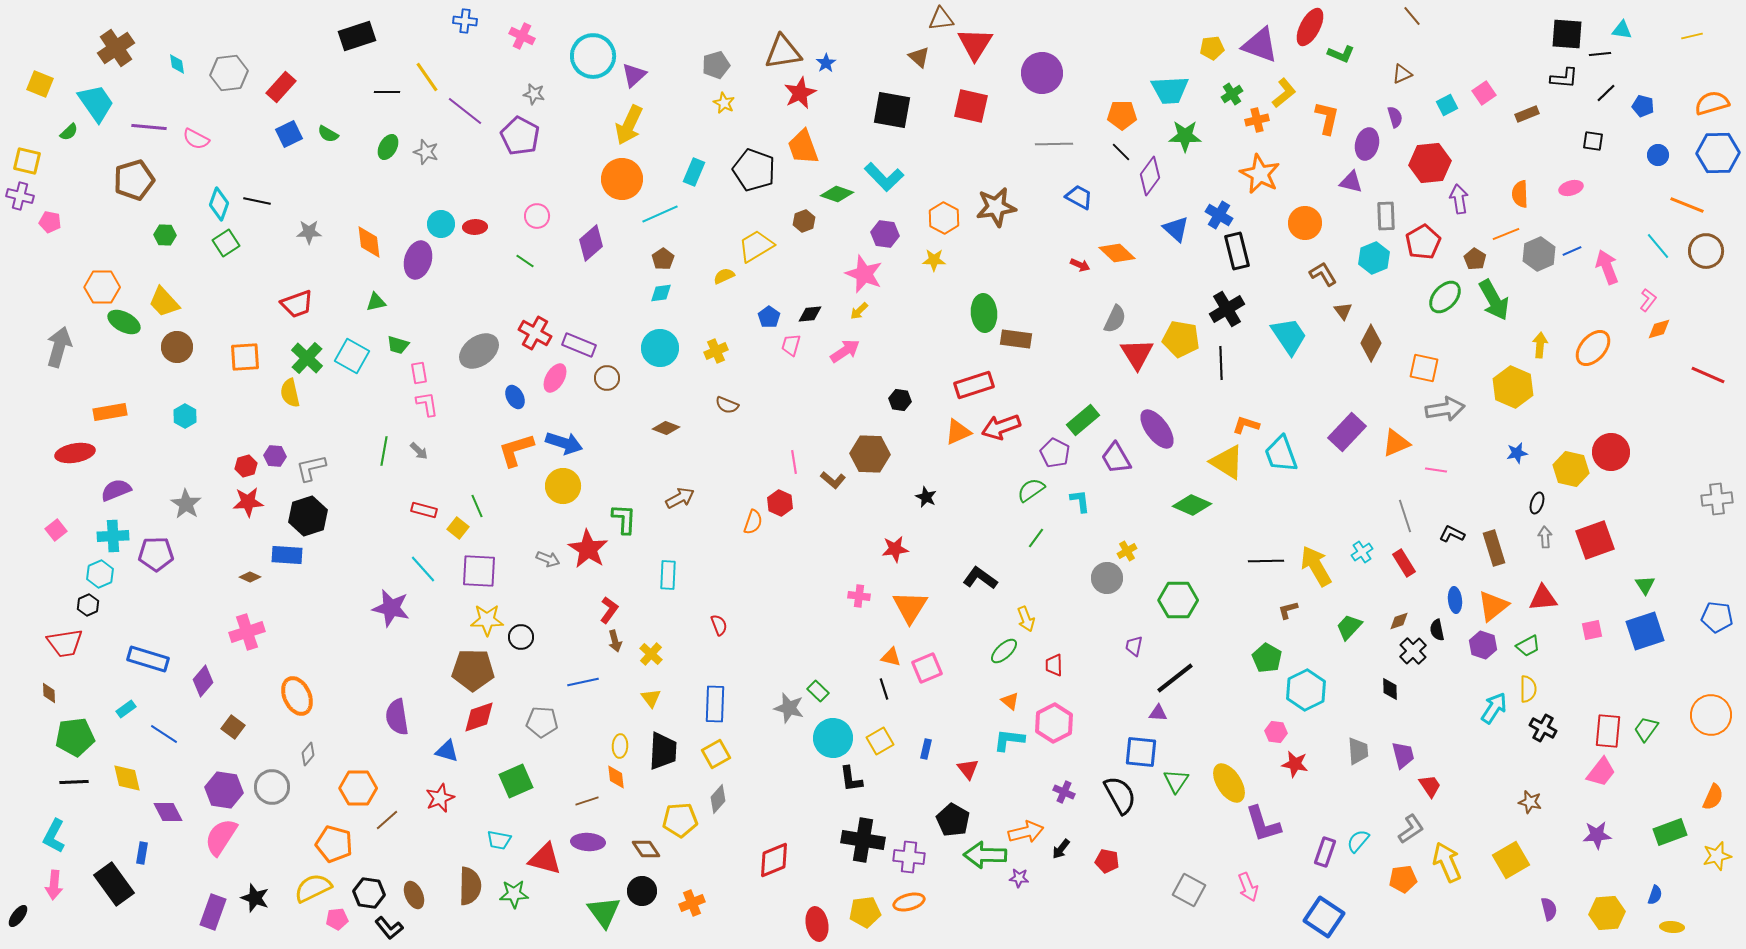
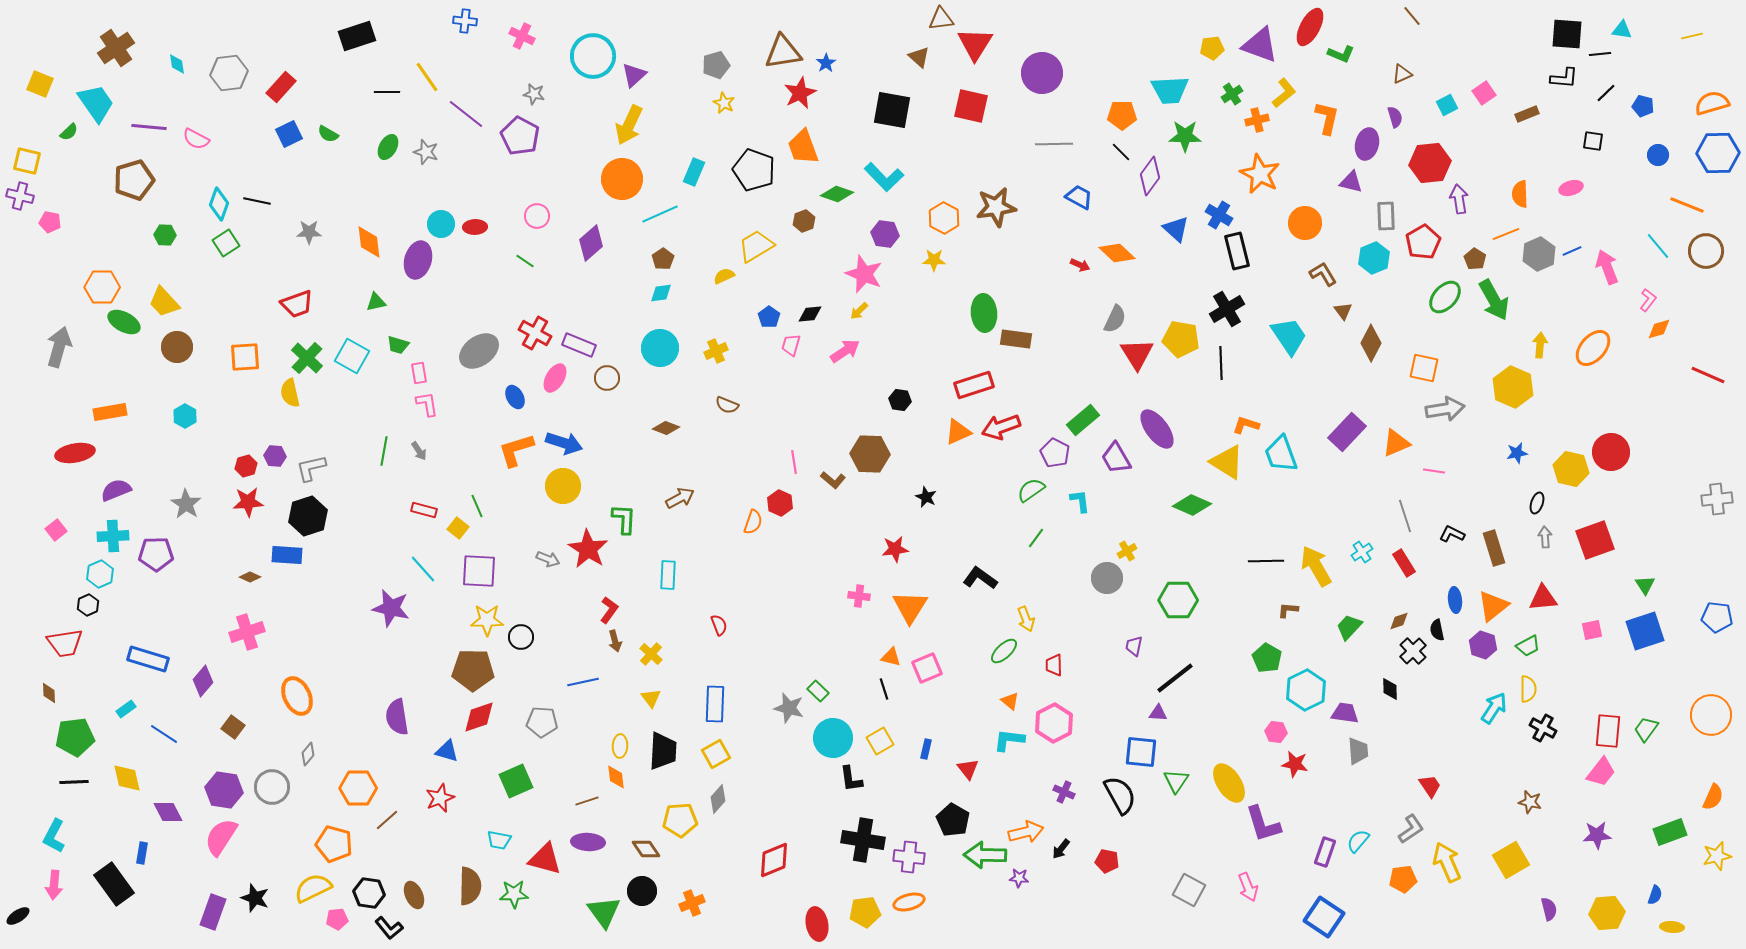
purple line at (465, 111): moved 1 px right, 3 px down
gray arrow at (419, 451): rotated 12 degrees clockwise
pink line at (1436, 470): moved 2 px left, 1 px down
brown L-shape at (1288, 610): rotated 20 degrees clockwise
purple trapezoid at (1403, 755): moved 58 px left, 42 px up; rotated 68 degrees counterclockwise
black ellipse at (18, 916): rotated 20 degrees clockwise
